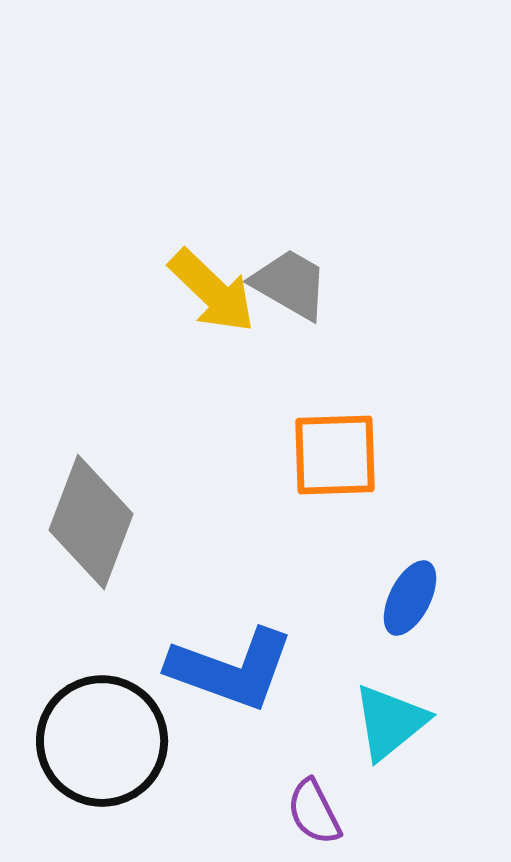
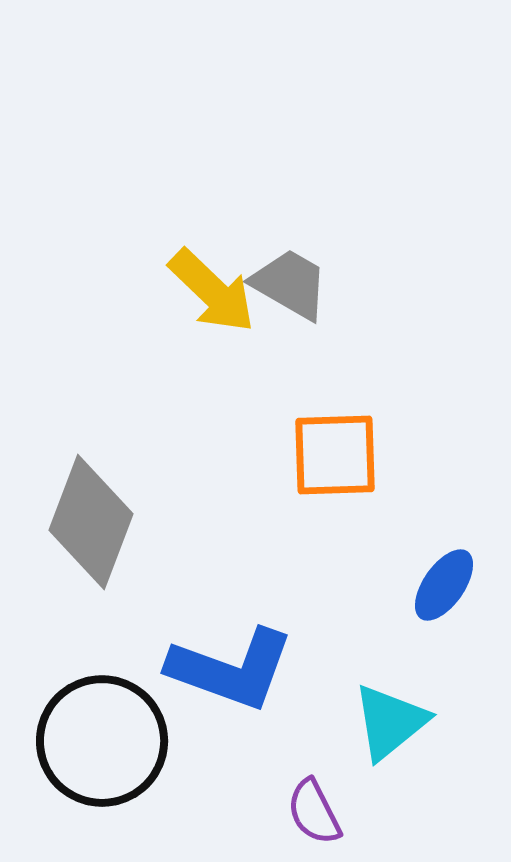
blue ellipse: moved 34 px right, 13 px up; rotated 8 degrees clockwise
